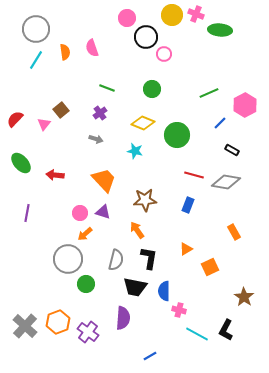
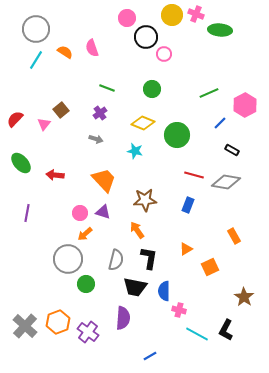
orange semicircle at (65, 52): rotated 49 degrees counterclockwise
orange rectangle at (234, 232): moved 4 px down
